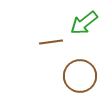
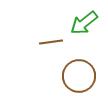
brown circle: moved 1 px left
